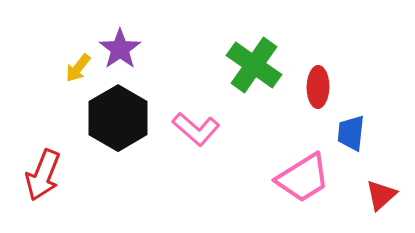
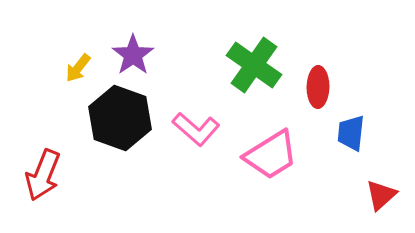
purple star: moved 13 px right, 6 px down
black hexagon: moved 2 px right; rotated 10 degrees counterclockwise
pink trapezoid: moved 32 px left, 23 px up
